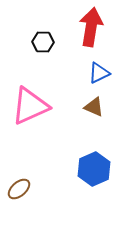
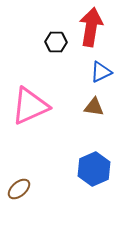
black hexagon: moved 13 px right
blue triangle: moved 2 px right, 1 px up
brown triangle: rotated 15 degrees counterclockwise
